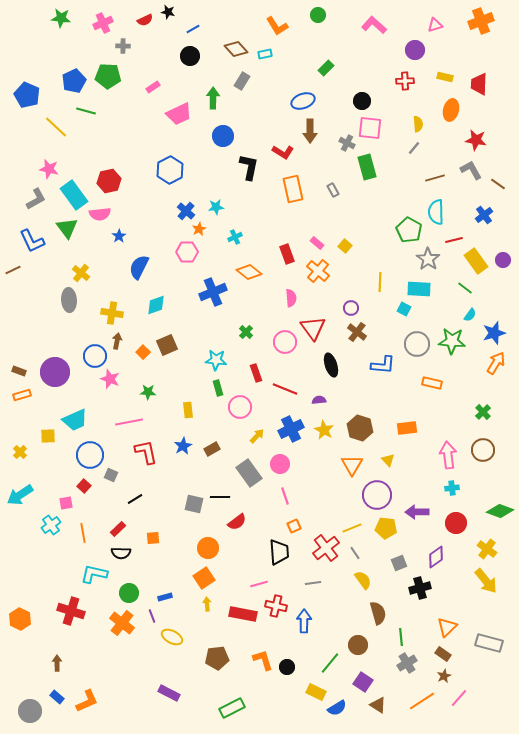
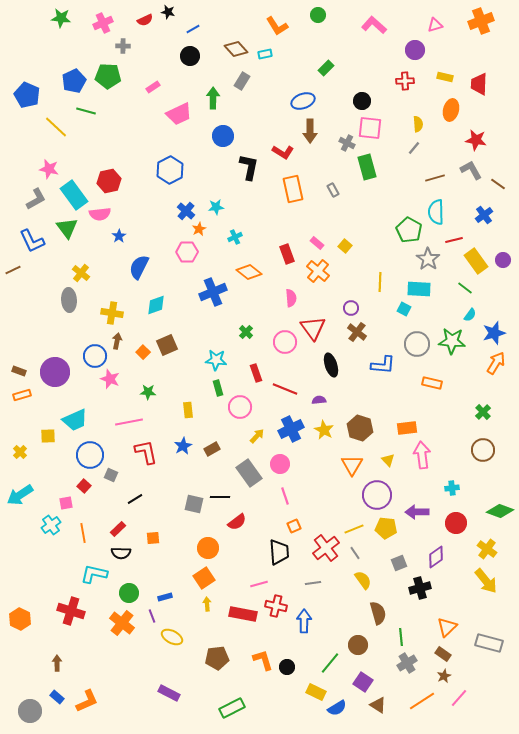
pink arrow at (448, 455): moved 26 px left
yellow line at (352, 528): moved 2 px right, 1 px down
